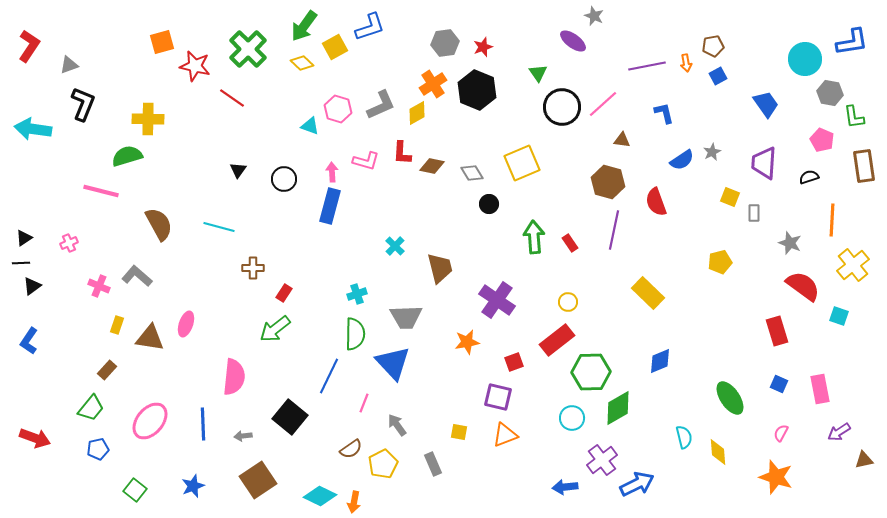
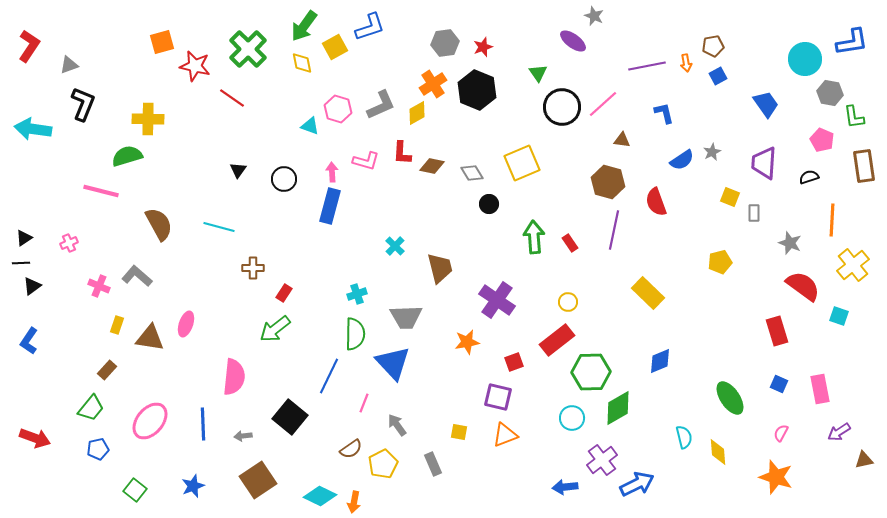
yellow diamond at (302, 63): rotated 35 degrees clockwise
